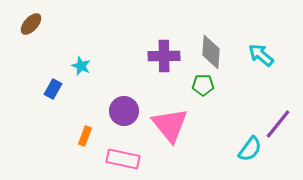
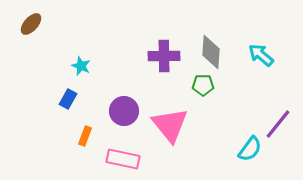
blue rectangle: moved 15 px right, 10 px down
